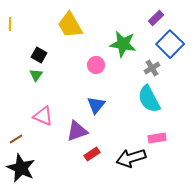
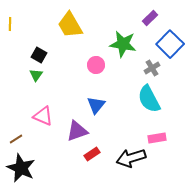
purple rectangle: moved 6 px left
